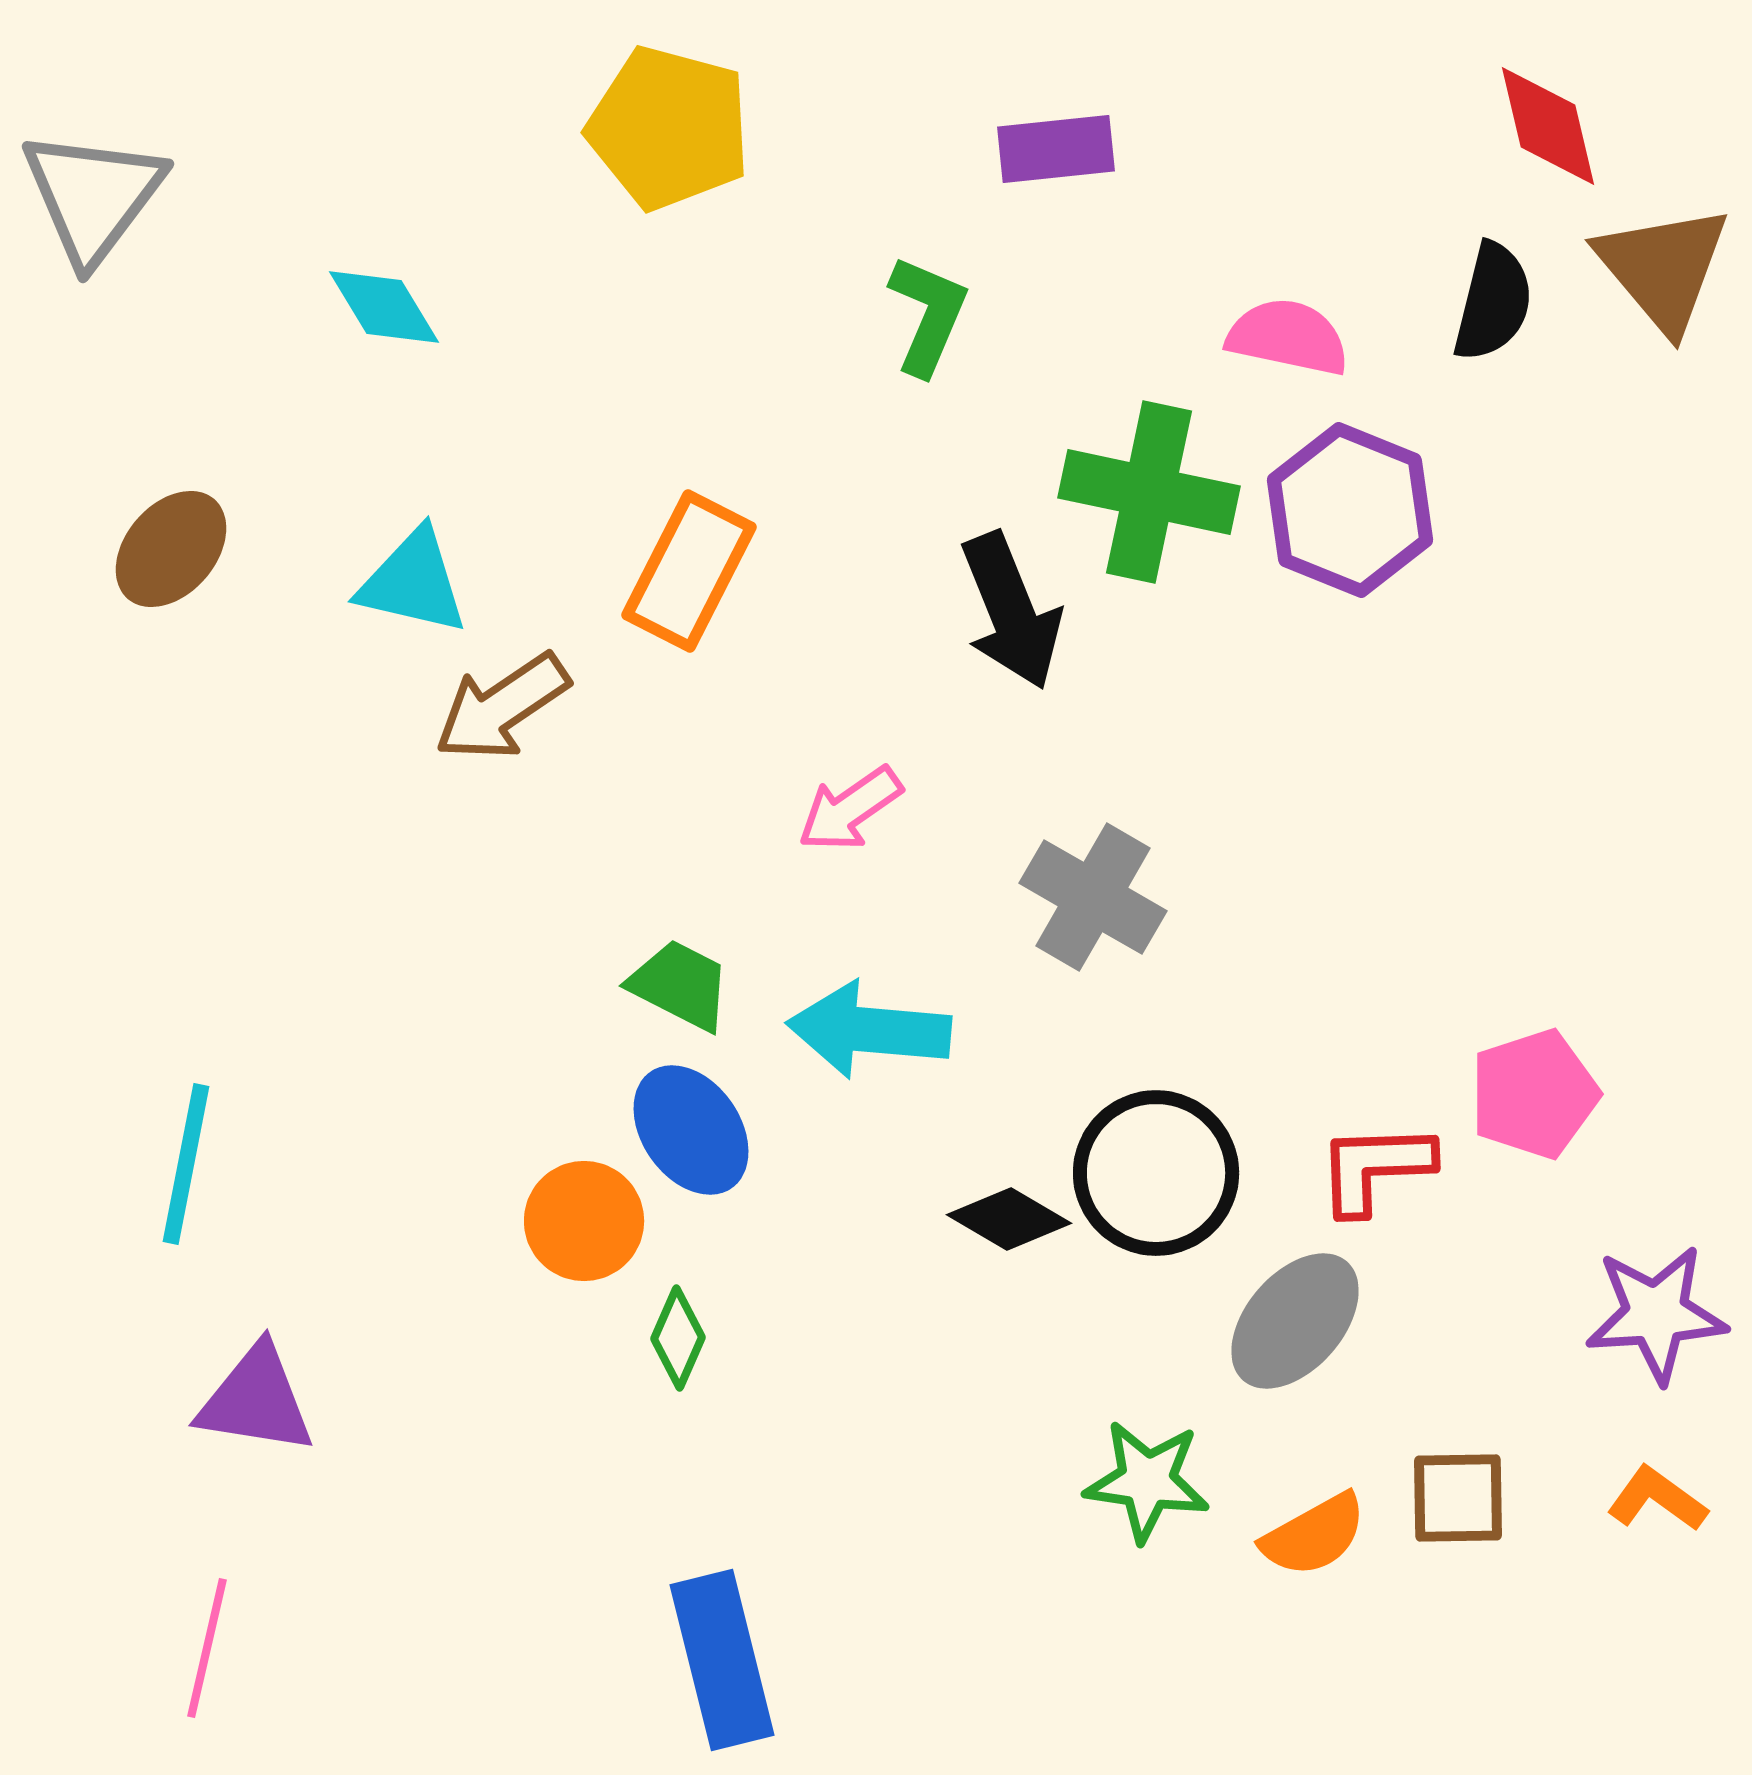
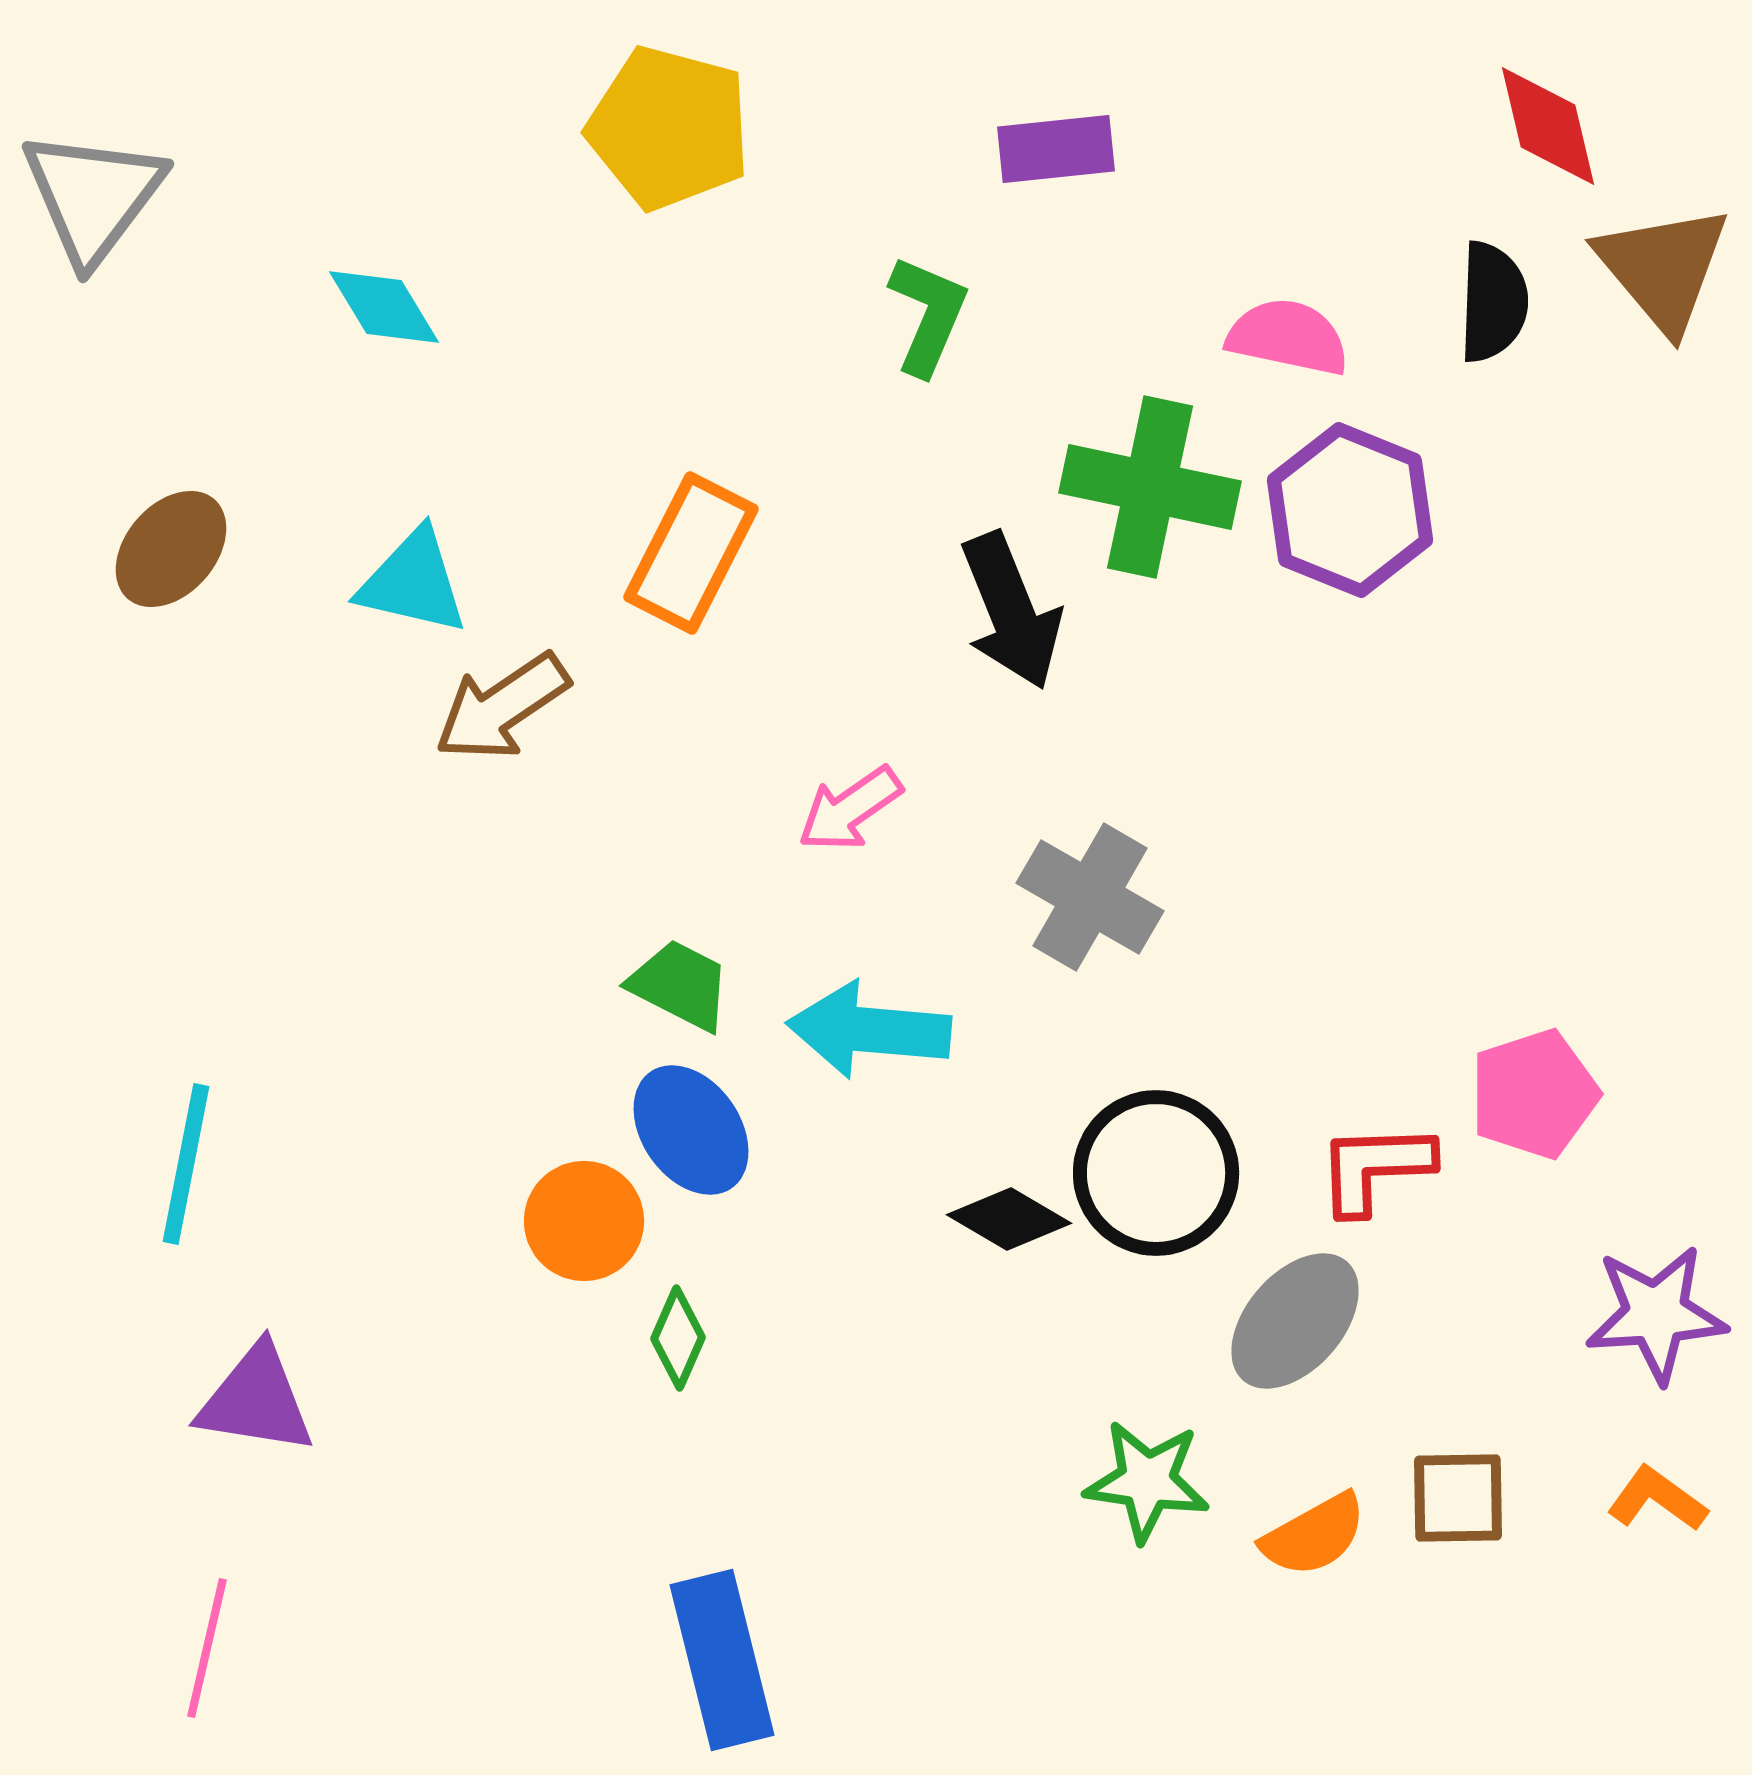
black semicircle: rotated 12 degrees counterclockwise
green cross: moved 1 px right, 5 px up
orange rectangle: moved 2 px right, 18 px up
gray cross: moved 3 px left
